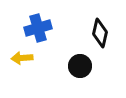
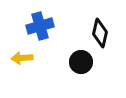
blue cross: moved 2 px right, 2 px up
black circle: moved 1 px right, 4 px up
